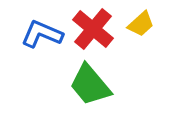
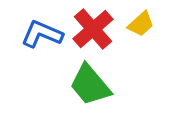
red cross: rotated 9 degrees clockwise
